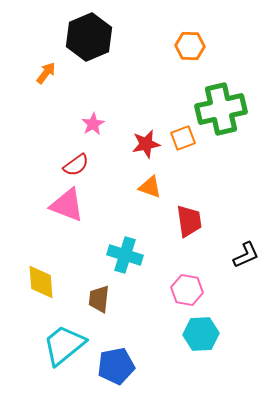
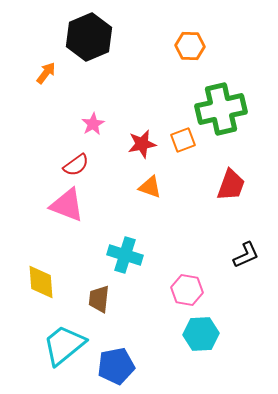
orange square: moved 2 px down
red star: moved 4 px left
red trapezoid: moved 42 px right, 36 px up; rotated 28 degrees clockwise
